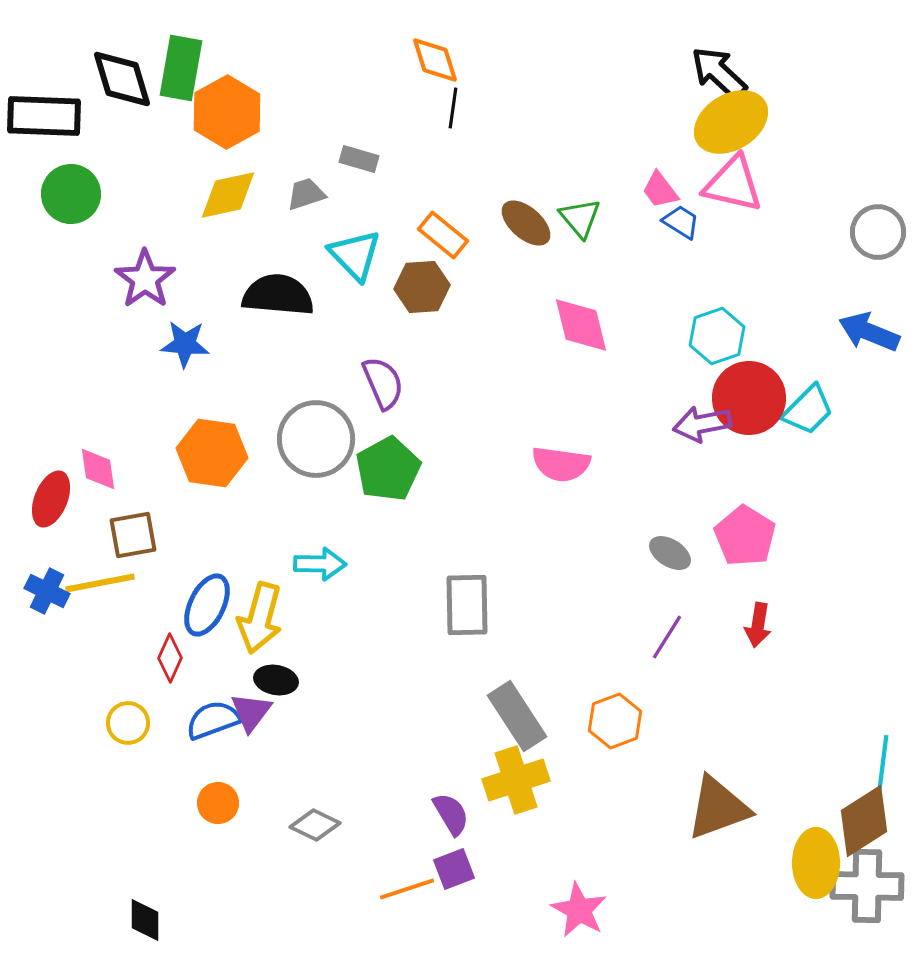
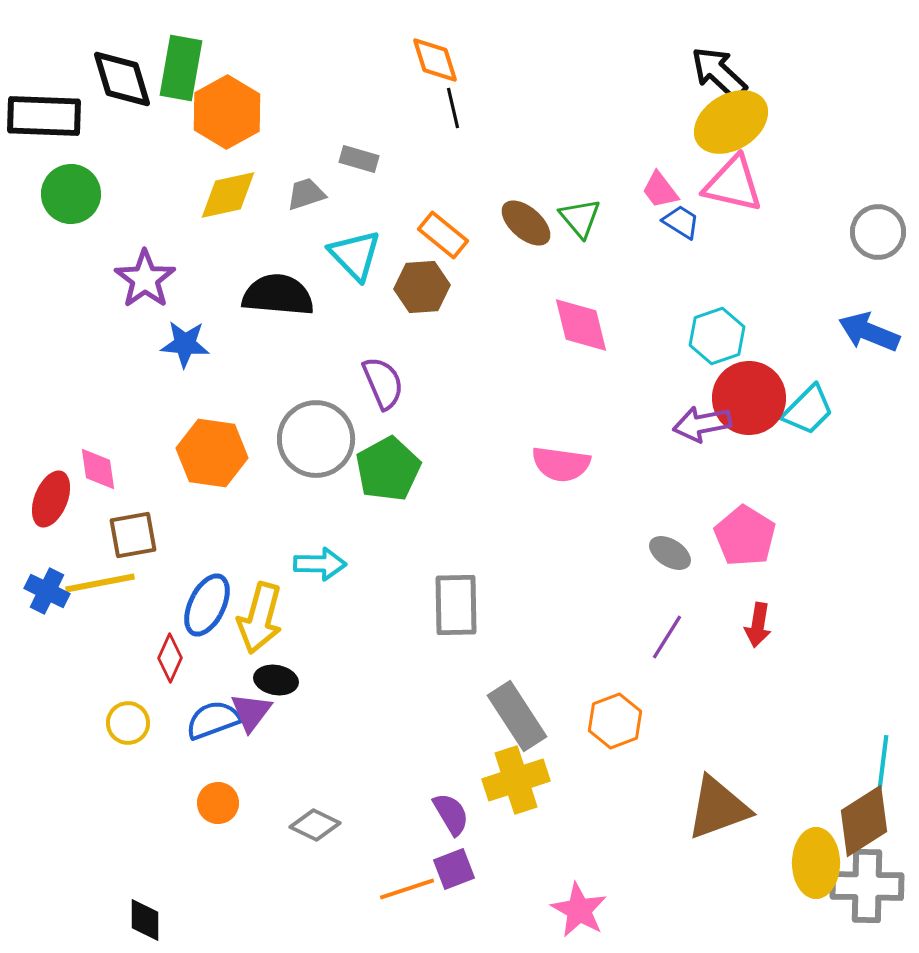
black line at (453, 108): rotated 21 degrees counterclockwise
gray rectangle at (467, 605): moved 11 px left
